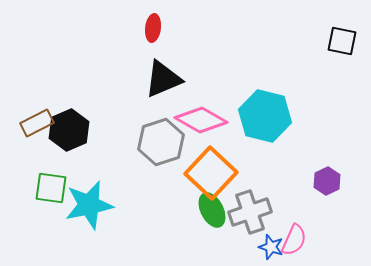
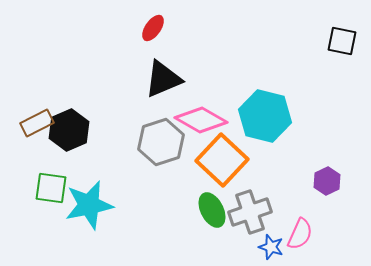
red ellipse: rotated 28 degrees clockwise
orange square: moved 11 px right, 13 px up
pink semicircle: moved 6 px right, 6 px up
